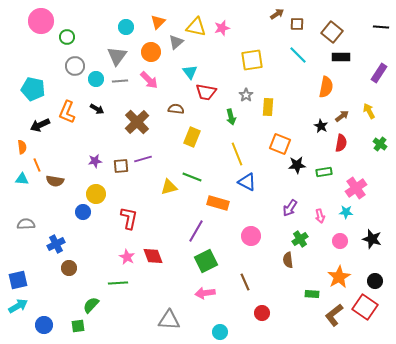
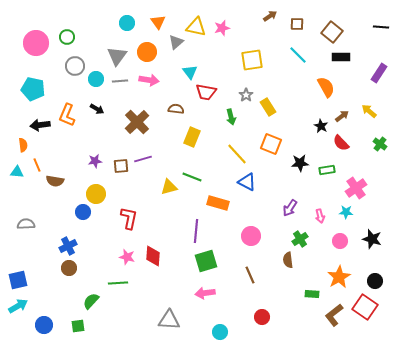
brown arrow at (277, 14): moved 7 px left, 2 px down
pink circle at (41, 21): moved 5 px left, 22 px down
orange triangle at (158, 22): rotated 21 degrees counterclockwise
cyan circle at (126, 27): moved 1 px right, 4 px up
orange circle at (151, 52): moved 4 px left
pink arrow at (149, 80): rotated 36 degrees counterclockwise
orange semicircle at (326, 87): rotated 40 degrees counterclockwise
yellow rectangle at (268, 107): rotated 36 degrees counterclockwise
yellow arrow at (369, 111): rotated 21 degrees counterclockwise
orange L-shape at (67, 112): moved 3 px down
black arrow at (40, 125): rotated 18 degrees clockwise
red semicircle at (341, 143): rotated 126 degrees clockwise
orange square at (280, 144): moved 9 px left
orange semicircle at (22, 147): moved 1 px right, 2 px up
yellow line at (237, 154): rotated 20 degrees counterclockwise
black star at (297, 165): moved 3 px right, 2 px up
green rectangle at (324, 172): moved 3 px right, 2 px up
cyan triangle at (22, 179): moved 5 px left, 7 px up
purple line at (196, 231): rotated 25 degrees counterclockwise
blue cross at (56, 244): moved 12 px right, 2 px down
red diamond at (153, 256): rotated 25 degrees clockwise
pink star at (127, 257): rotated 14 degrees counterclockwise
green square at (206, 261): rotated 10 degrees clockwise
brown line at (245, 282): moved 5 px right, 7 px up
green semicircle at (91, 305): moved 4 px up
red circle at (262, 313): moved 4 px down
